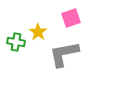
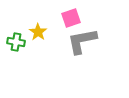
gray L-shape: moved 18 px right, 13 px up
